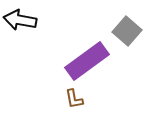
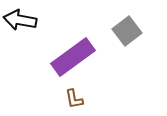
gray square: rotated 12 degrees clockwise
purple rectangle: moved 14 px left, 4 px up
